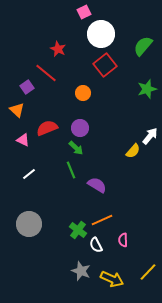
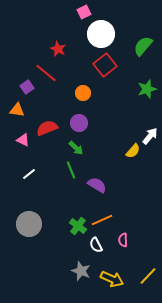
orange triangle: rotated 35 degrees counterclockwise
purple circle: moved 1 px left, 5 px up
green cross: moved 4 px up
yellow line: moved 4 px down
